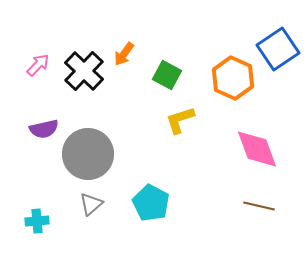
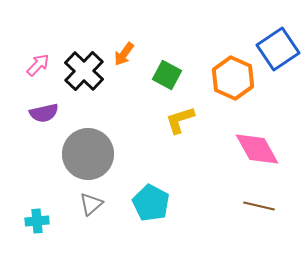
purple semicircle: moved 16 px up
pink diamond: rotated 9 degrees counterclockwise
